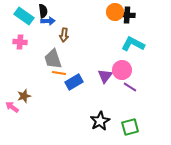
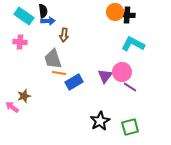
pink circle: moved 2 px down
